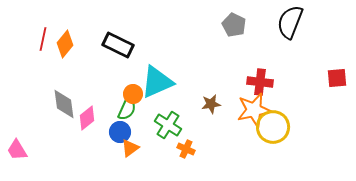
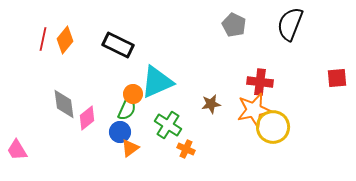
black semicircle: moved 2 px down
orange diamond: moved 4 px up
